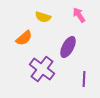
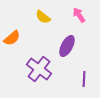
yellow semicircle: rotated 21 degrees clockwise
orange semicircle: moved 12 px left
purple ellipse: moved 1 px left, 1 px up
purple cross: moved 3 px left
